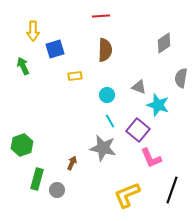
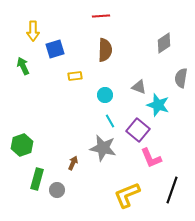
cyan circle: moved 2 px left
brown arrow: moved 1 px right
